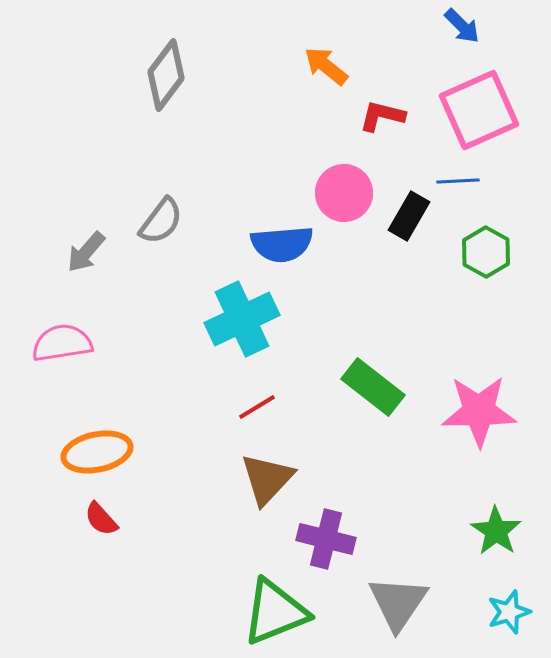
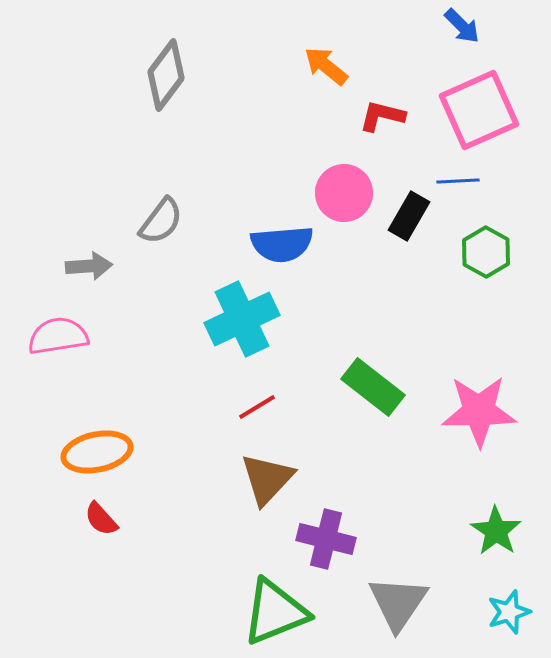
gray arrow: moved 3 px right, 14 px down; rotated 135 degrees counterclockwise
pink semicircle: moved 4 px left, 7 px up
